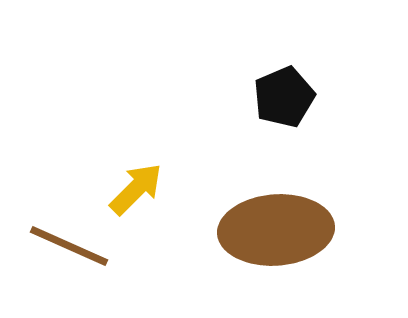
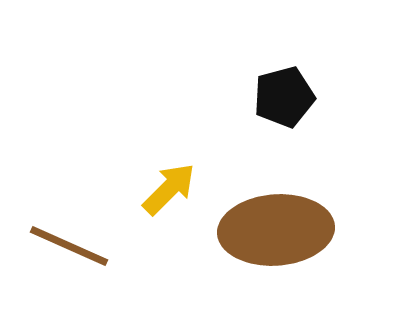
black pentagon: rotated 8 degrees clockwise
yellow arrow: moved 33 px right
